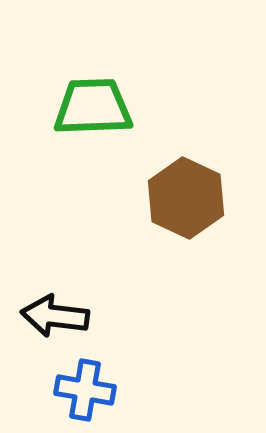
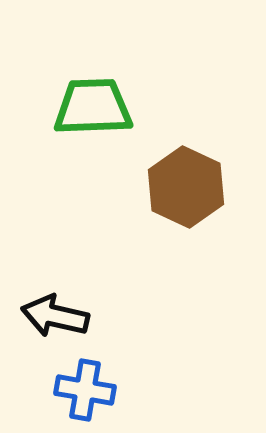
brown hexagon: moved 11 px up
black arrow: rotated 6 degrees clockwise
